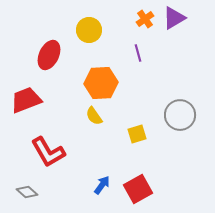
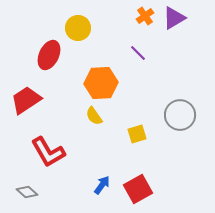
orange cross: moved 3 px up
yellow circle: moved 11 px left, 2 px up
purple line: rotated 30 degrees counterclockwise
red trapezoid: rotated 12 degrees counterclockwise
